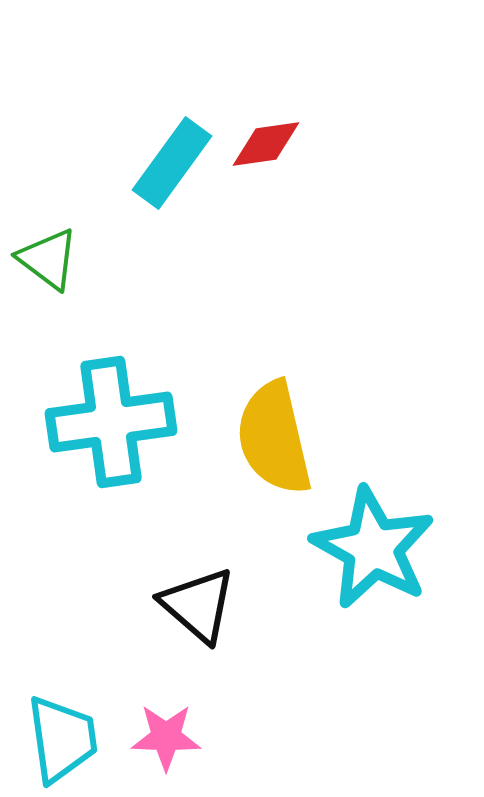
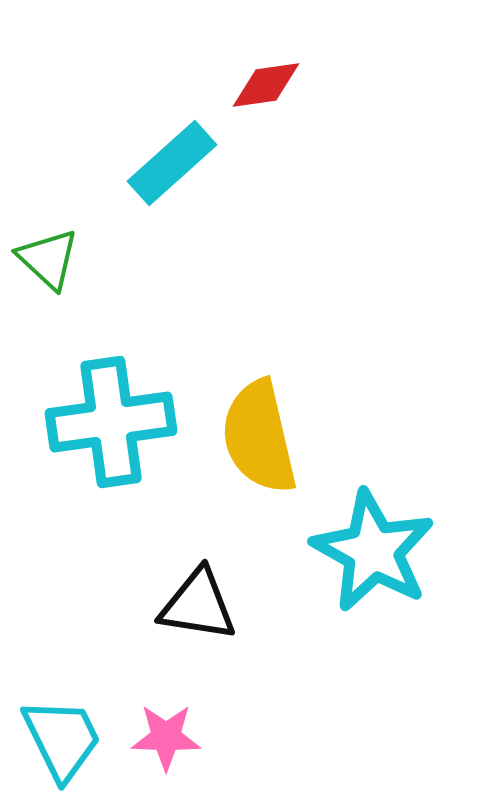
red diamond: moved 59 px up
cyan rectangle: rotated 12 degrees clockwise
green triangle: rotated 6 degrees clockwise
yellow semicircle: moved 15 px left, 1 px up
cyan star: moved 3 px down
black triangle: rotated 32 degrees counterclockwise
cyan trapezoid: rotated 18 degrees counterclockwise
